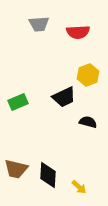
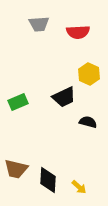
yellow hexagon: moved 1 px right, 1 px up; rotated 15 degrees counterclockwise
black diamond: moved 5 px down
